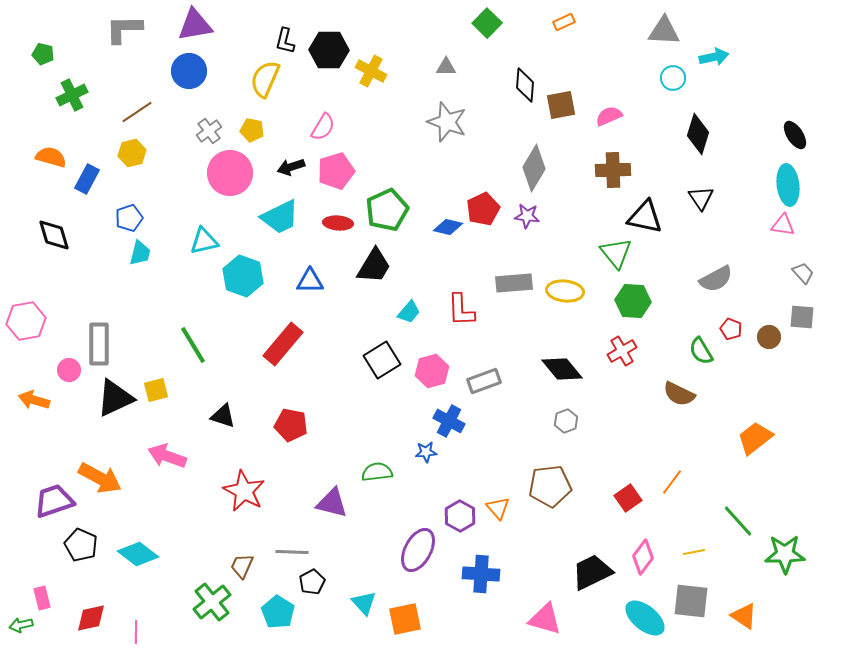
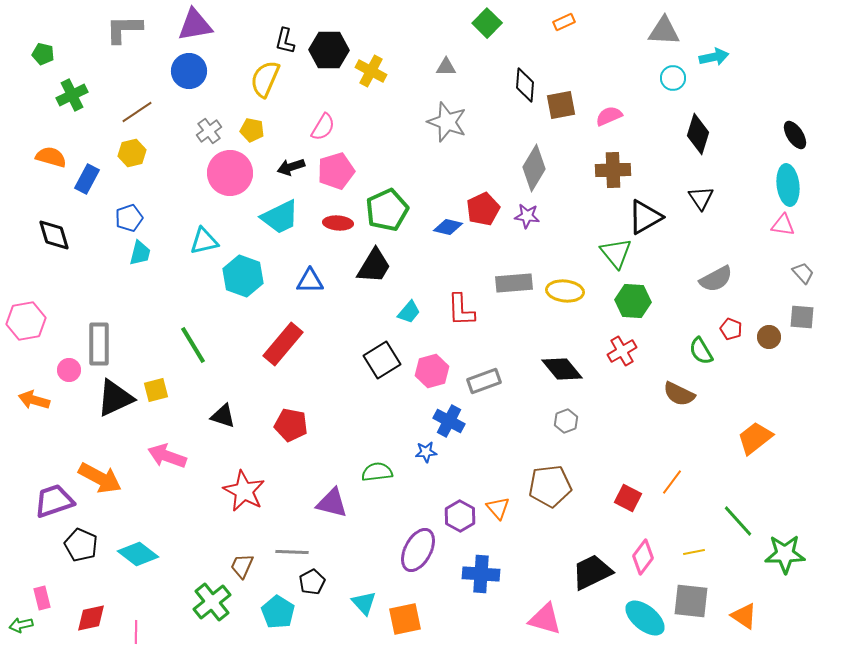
black triangle at (645, 217): rotated 42 degrees counterclockwise
red square at (628, 498): rotated 28 degrees counterclockwise
